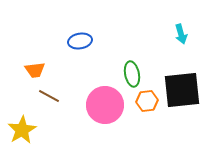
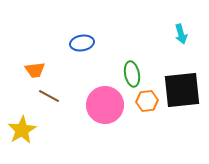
blue ellipse: moved 2 px right, 2 px down
